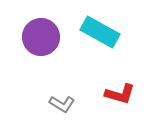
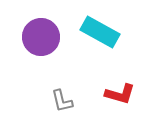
gray L-shape: moved 3 px up; rotated 45 degrees clockwise
